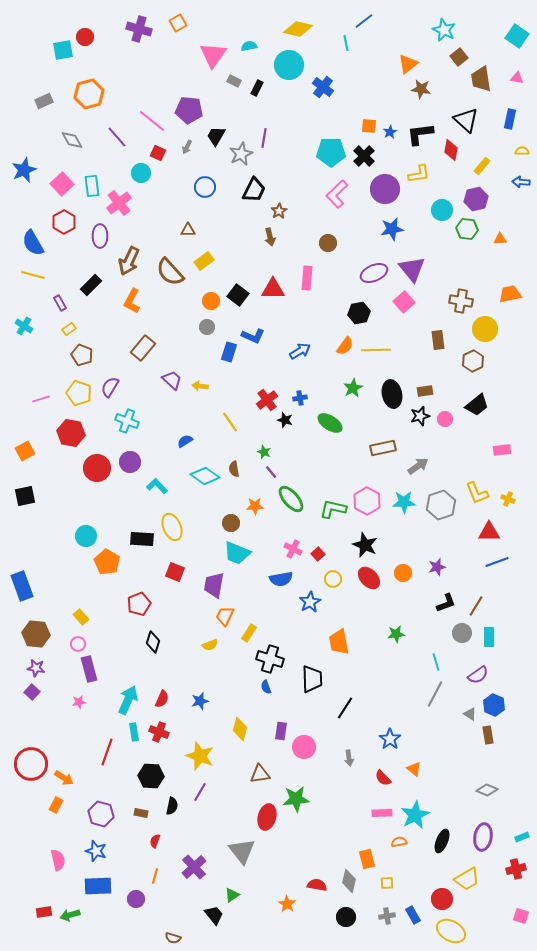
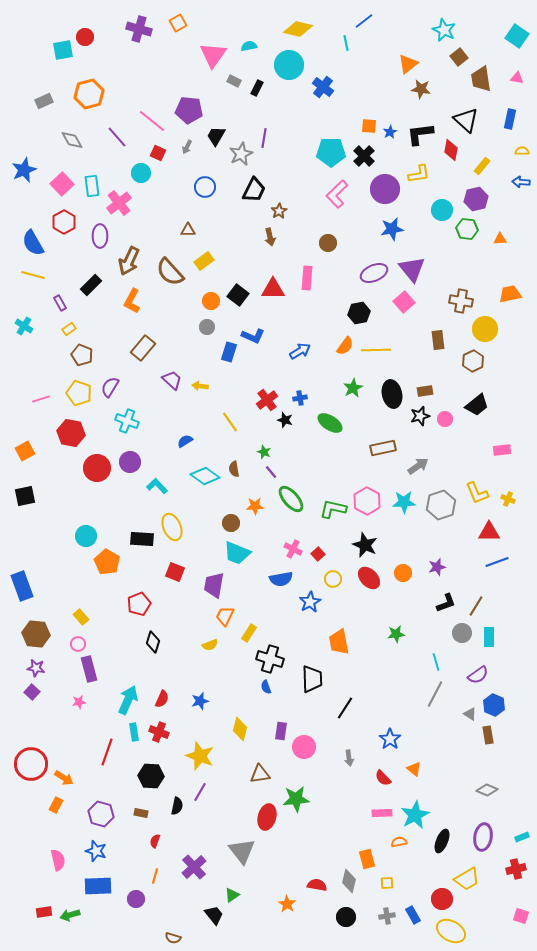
black semicircle at (172, 806): moved 5 px right
